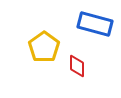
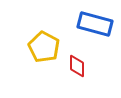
yellow pentagon: rotated 8 degrees counterclockwise
